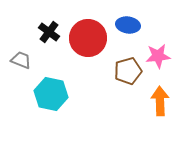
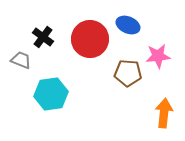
blue ellipse: rotated 15 degrees clockwise
black cross: moved 6 px left, 5 px down
red circle: moved 2 px right, 1 px down
brown pentagon: moved 2 px down; rotated 20 degrees clockwise
cyan hexagon: rotated 20 degrees counterclockwise
orange arrow: moved 4 px right, 12 px down; rotated 8 degrees clockwise
